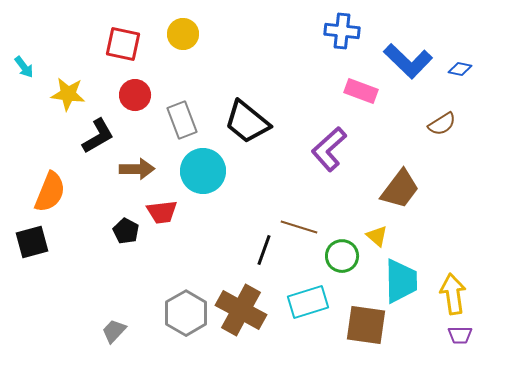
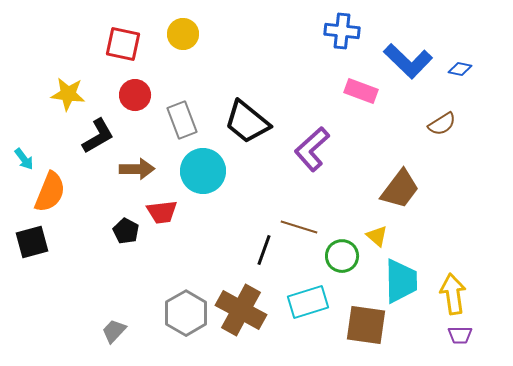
cyan arrow: moved 92 px down
purple L-shape: moved 17 px left
